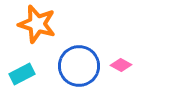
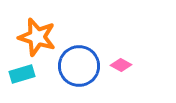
orange star: moved 13 px down
cyan rectangle: rotated 10 degrees clockwise
